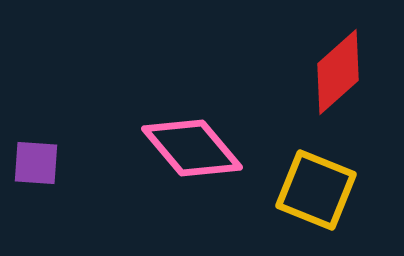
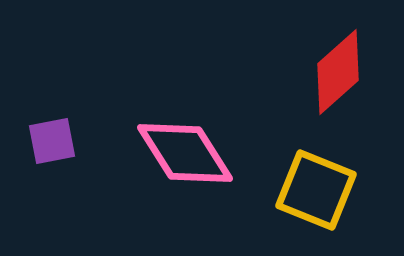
pink diamond: moved 7 px left, 5 px down; rotated 8 degrees clockwise
purple square: moved 16 px right, 22 px up; rotated 15 degrees counterclockwise
